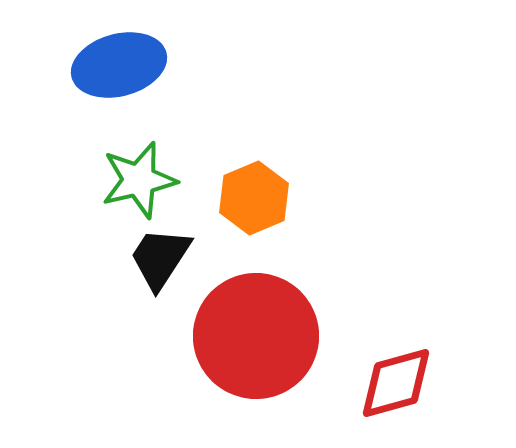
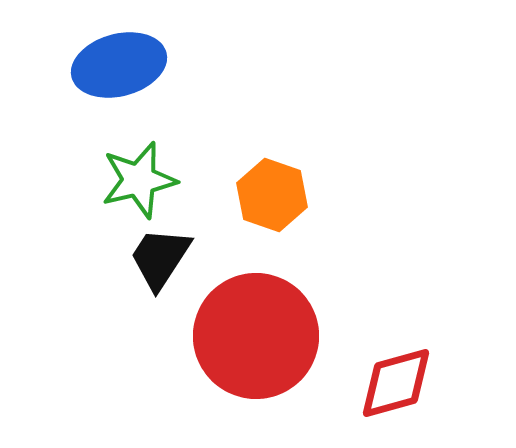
orange hexagon: moved 18 px right, 3 px up; rotated 18 degrees counterclockwise
